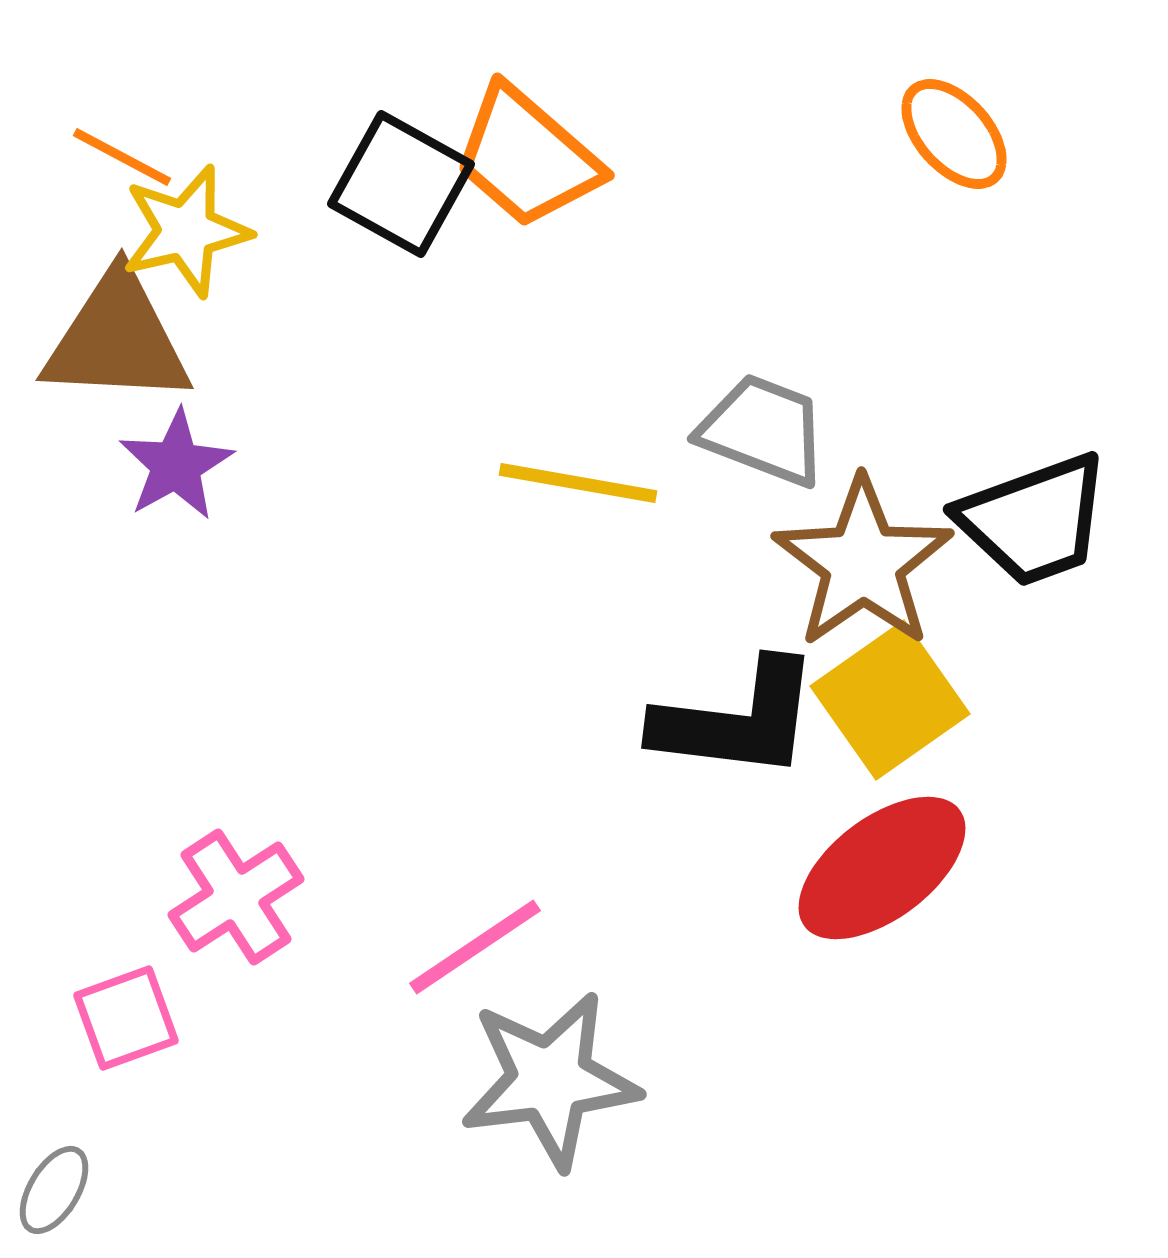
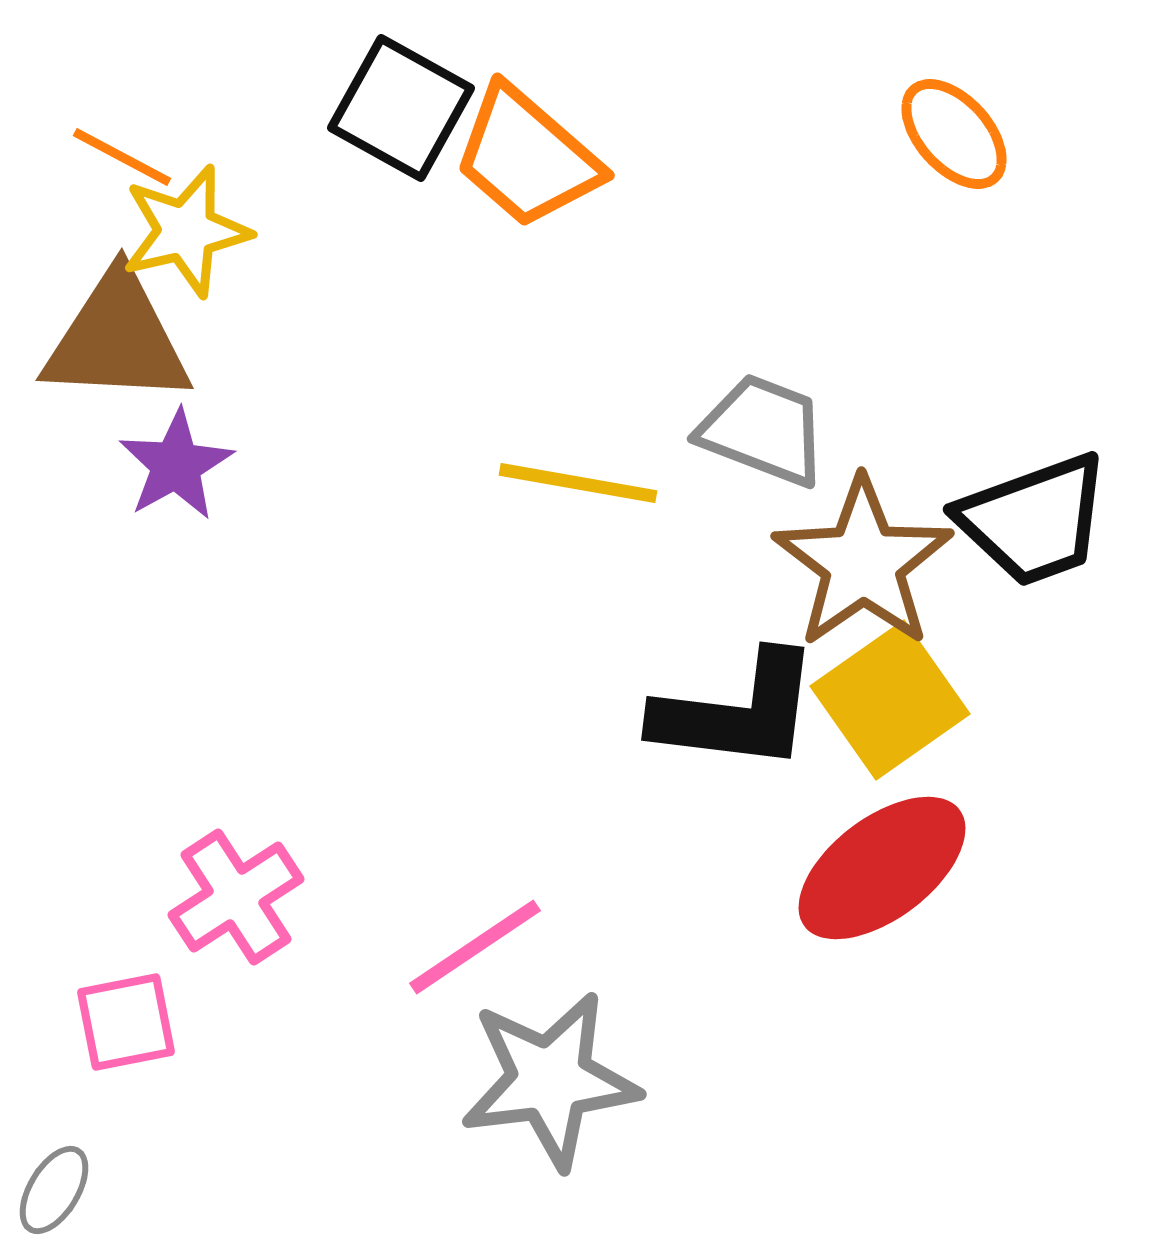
black square: moved 76 px up
black L-shape: moved 8 px up
pink square: moved 4 px down; rotated 9 degrees clockwise
